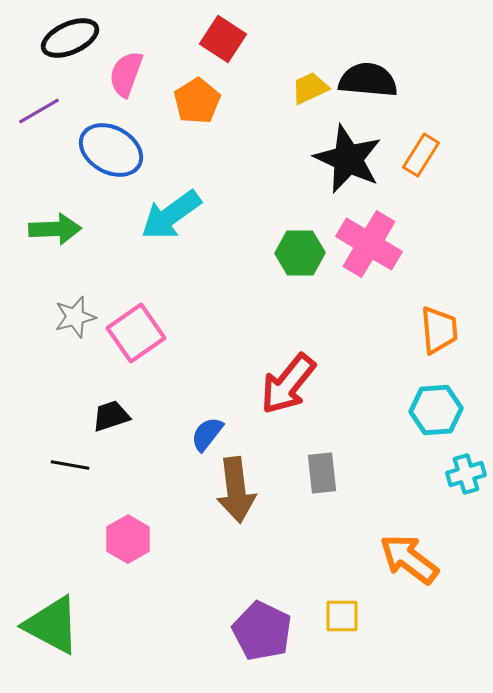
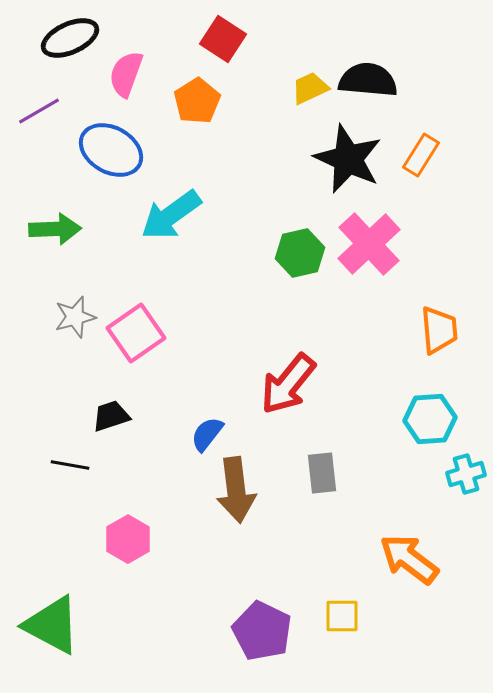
pink cross: rotated 16 degrees clockwise
green hexagon: rotated 12 degrees counterclockwise
cyan hexagon: moved 6 px left, 9 px down
